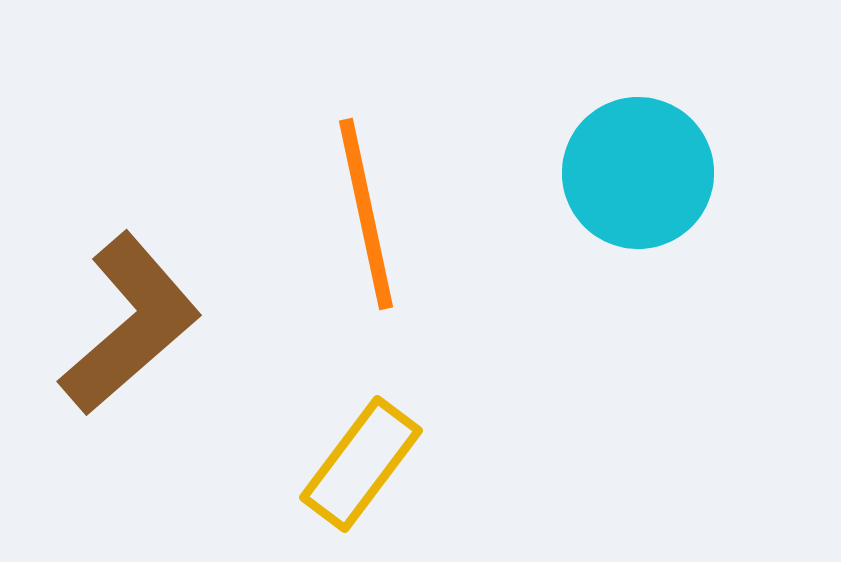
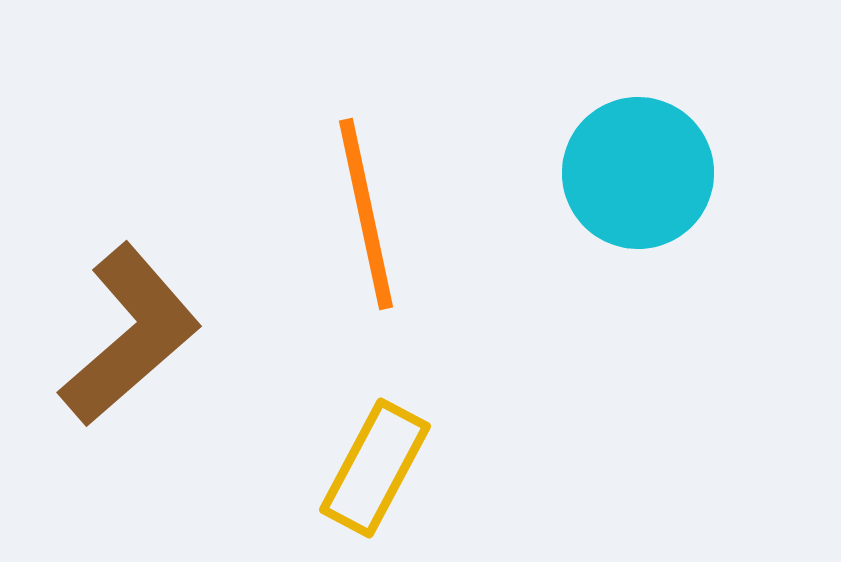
brown L-shape: moved 11 px down
yellow rectangle: moved 14 px right, 4 px down; rotated 9 degrees counterclockwise
